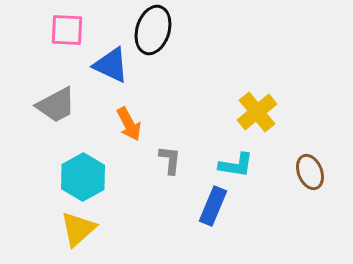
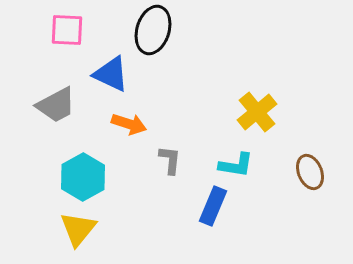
blue triangle: moved 9 px down
orange arrow: rotated 44 degrees counterclockwise
yellow triangle: rotated 9 degrees counterclockwise
